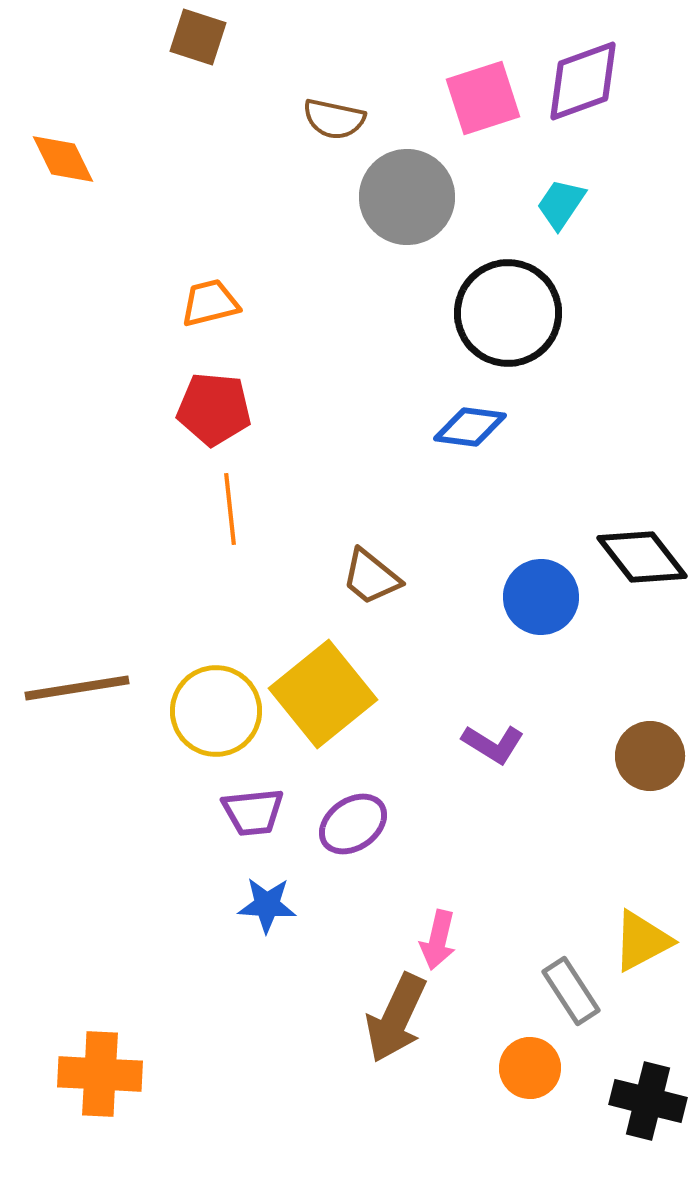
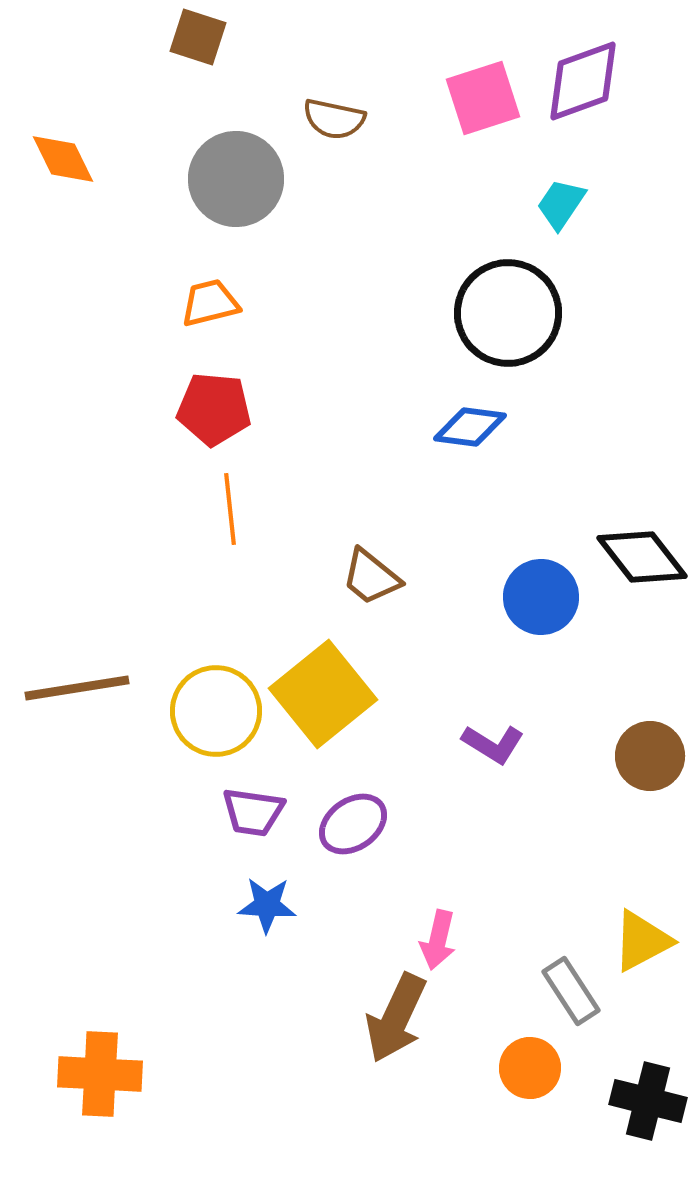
gray circle: moved 171 px left, 18 px up
purple trapezoid: rotated 14 degrees clockwise
